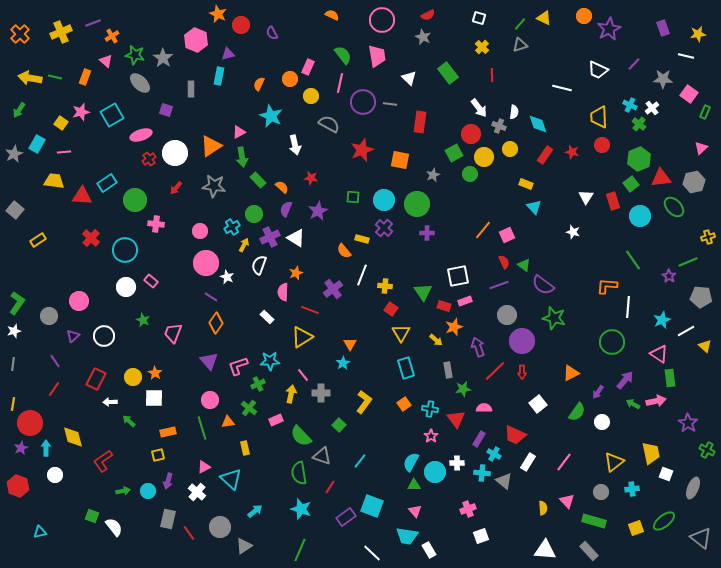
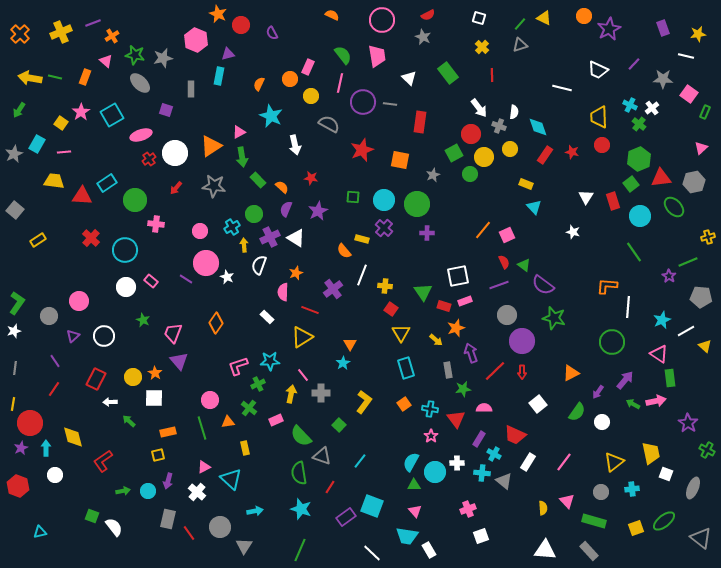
gray star at (163, 58): rotated 24 degrees clockwise
pink star at (81, 112): rotated 18 degrees counterclockwise
cyan diamond at (538, 124): moved 3 px down
yellow arrow at (244, 245): rotated 32 degrees counterclockwise
green line at (633, 260): moved 1 px right, 8 px up
purple line at (211, 297): moved 25 px left, 18 px up
orange star at (454, 327): moved 2 px right, 1 px down
purple arrow at (478, 347): moved 7 px left, 6 px down
purple triangle at (209, 361): moved 30 px left
gray line at (13, 364): moved 2 px right, 4 px down
cyan arrow at (255, 511): rotated 28 degrees clockwise
gray triangle at (244, 546): rotated 24 degrees counterclockwise
